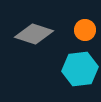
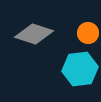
orange circle: moved 3 px right, 3 px down
